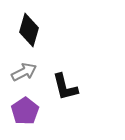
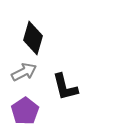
black diamond: moved 4 px right, 8 px down
